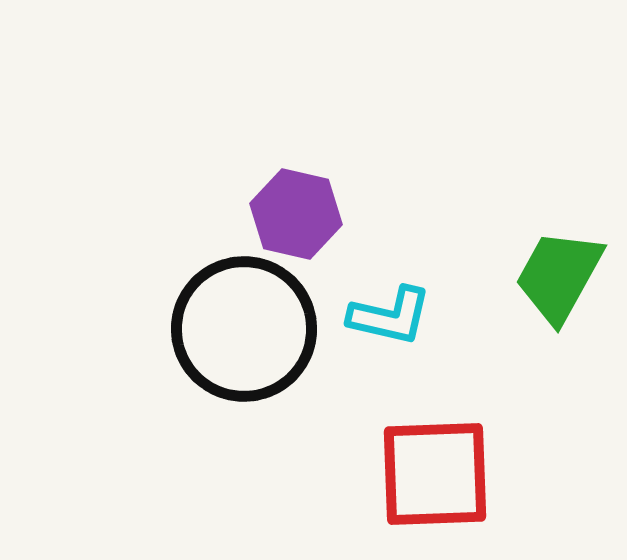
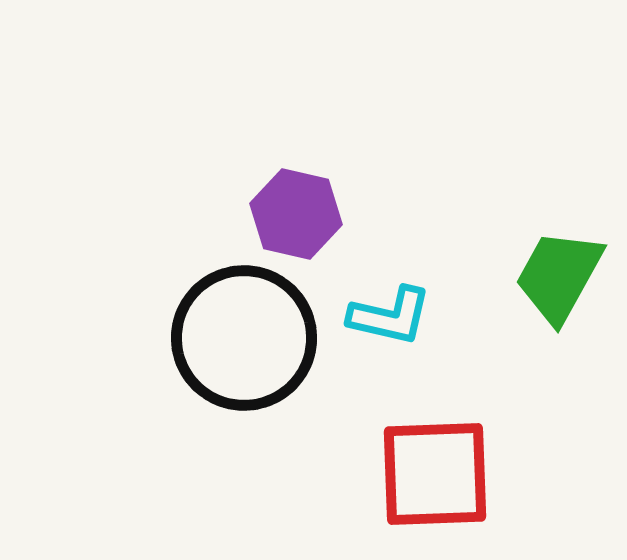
black circle: moved 9 px down
